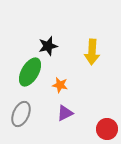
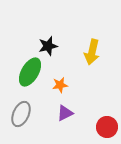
yellow arrow: rotated 10 degrees clockwise
orange star: rotated 21 degrees counterclockwise
red circle: moved 2 px up
